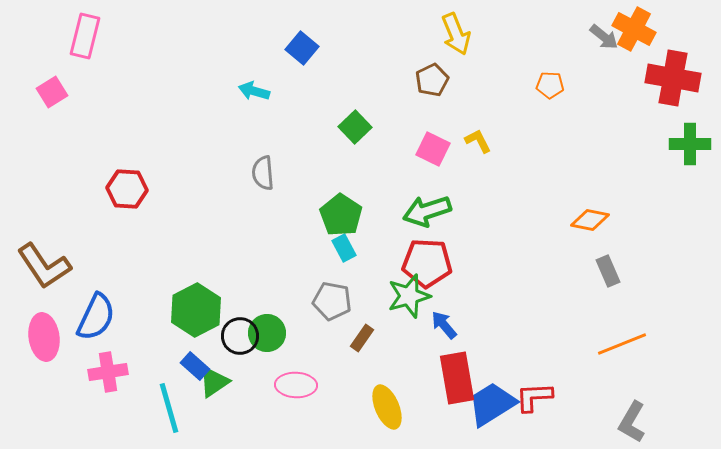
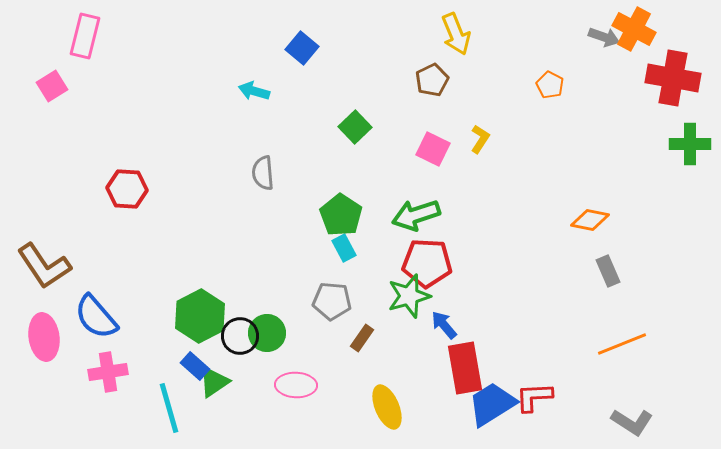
gray arrow at (604, 37): rotated 20 degrees counterclockwise
orange pentagon at (550, 85): rotated 24 degrees clockwise
pink square at (52, 92): moved 6 px up
yellow L-shape at (478, 141): moved 2 px right, 2 px up; rotated 60 degrees clockwise
green arrow at (427, 211): moved 11 px left, 4 px down
gray pentagon at (332, 301): rotated 6 degrees counterclockwise
green hexagon at (196, 310): moved 4 px right, 6 px down
blue semicircle at (96, 317): rotated 114 degrees clockwise
red rectangle at (457, 378): moved 8 px right, 10 px up
gray L-shape at (632, 422): rotated 87 degrees counterclockwise
